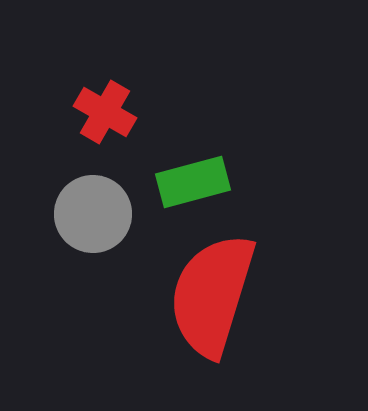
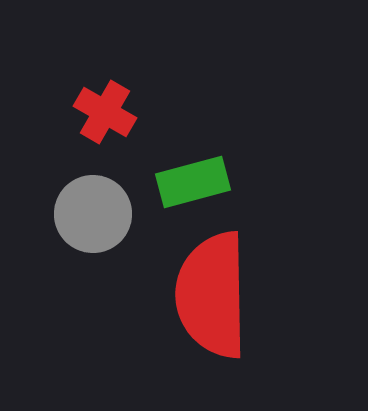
red semicircle: rotated 18 degrees counterclockwise
